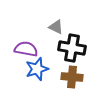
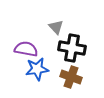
gray triangle: rotated 21 degrees clockwise
blue star: rotated 10 degrees clockwise
brown cross: moved 1 px left; rotated 15 degrees clockwise
